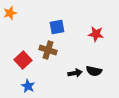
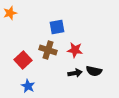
red star: moved 21 px left, 16 px down
